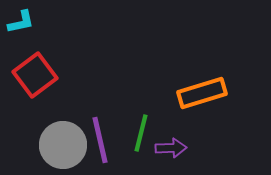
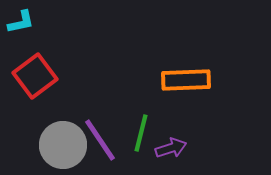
red square: moved 1 px down
orange rectangle: moved 16 px left, 13 px up; rotated 15 degrees clockwise
purple line: rotated 21 degrees counterclockwise
purple arrow: rotated 16 degrees counterclockwise
